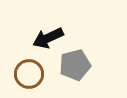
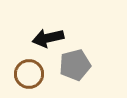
black arrow: rotated 12 degrees clockwise
